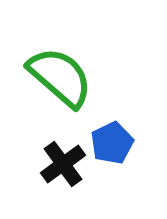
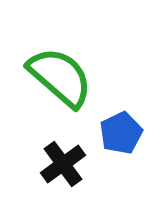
blue pentagon: moved 9 px right, 10 px up
